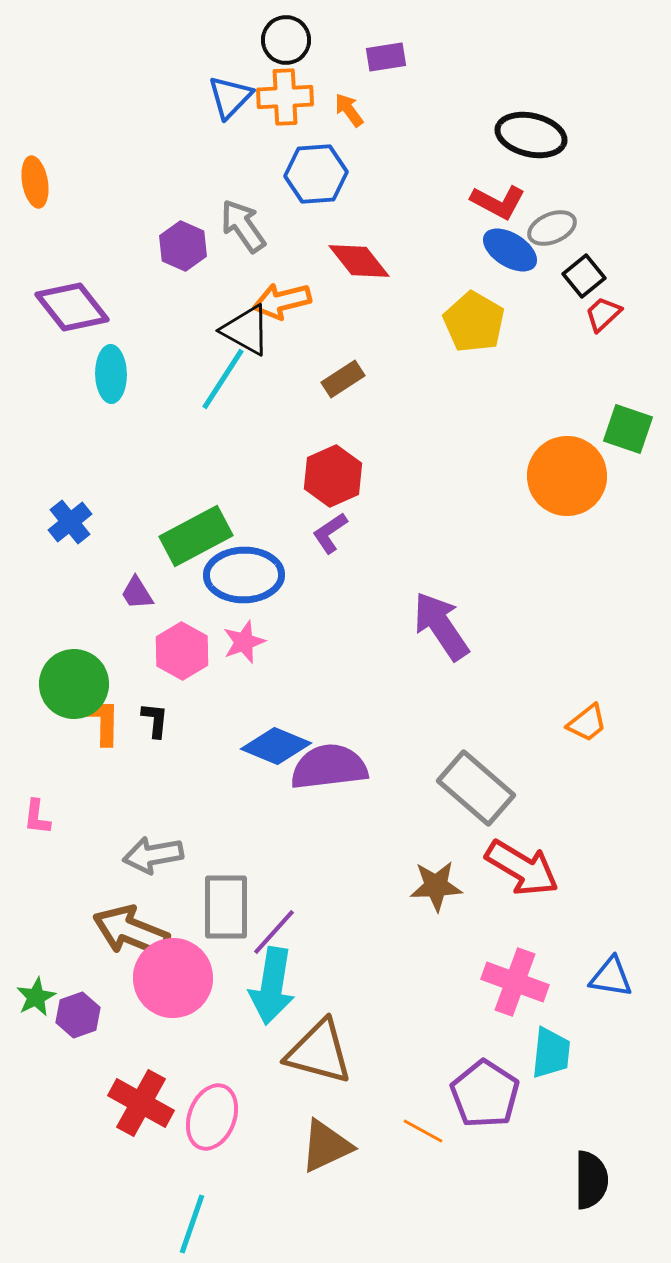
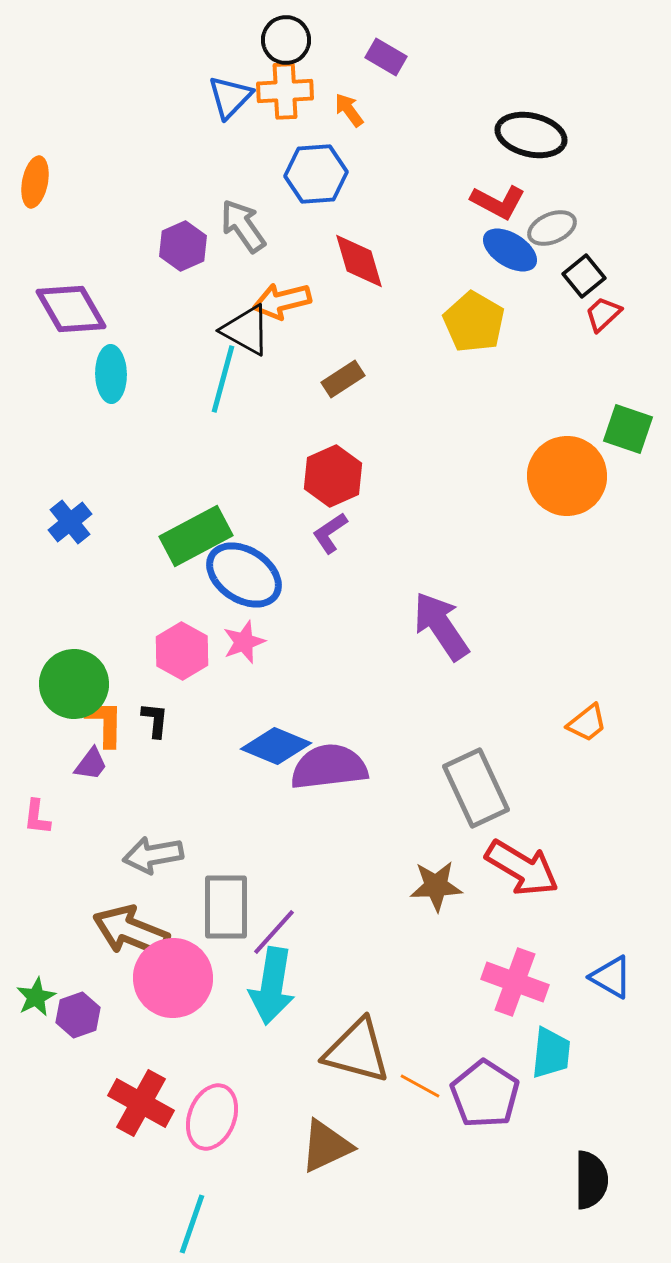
purple rectangle at (386, 57): rotated 39 degrees clockwise
orange cross at (285, 97): moved 6 px up
orange ellipse at (35, 182): rotated 21 degrees clockwise
purple hexagon at (183, 246): rotated 12 degrees clockwise
red diamond at (359, 261): rotated 22 degrees clockwise
purple diamond at (72, 307): moved 1 px left, 2 px down; rotated 8 degrees clockwise
cyan line at (223, 379): rotated 18 degrees counterclockwise
blue ellipse at (244, 575): rotated 34 degrees clockwise
purple trapezoid at (137, 593): moved 46 px left, 171 px down; rotated 111 degrees counterclockwise
orange L-shape at (102, 721): moved 3 px right, 2 px down
gray rectangle at (476, 788): rotated 24 degrees clockwise
blue triangle at (611, 977): rotated 21 degrees clockwise
brown triangle at (319, 1052): moved 38 px right, 1 px up
orange line at (423, 1131): moved 3 px left, 45 px up
